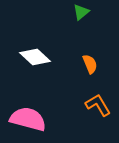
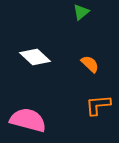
orange semicircle: rotated 24 degrees counterclockwise
orange L-shape: rotated 64 degrees counterclockwise
pink semicircle: moved 1 px down
